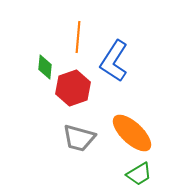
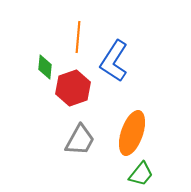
orange ellipse: rotated 66 degrees clockwise
gray trapezoid: moved 1 px right, 2 px down; rotated 76 degrees counterclockwise
green trapezoid: moved 2 px right; rotated 20 degrees counterclockwise
